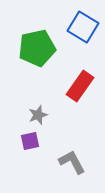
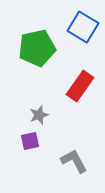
gray star: moved 1 px right
gray L-shape: moved 2 px right, 1 px up
